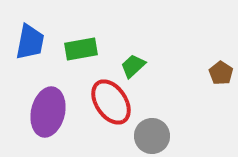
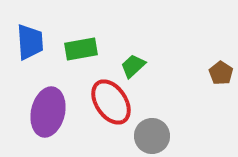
blue trapezoid: rotated 15 degrees counterclockwise
